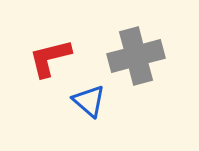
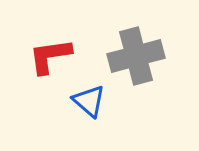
red L-shape: moved 2 px up; rotated 6 degrees clockwise
